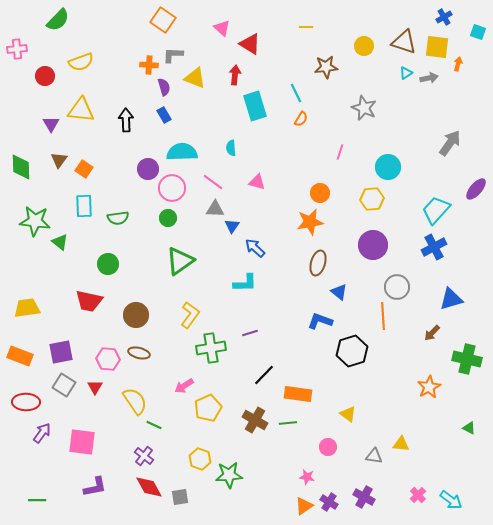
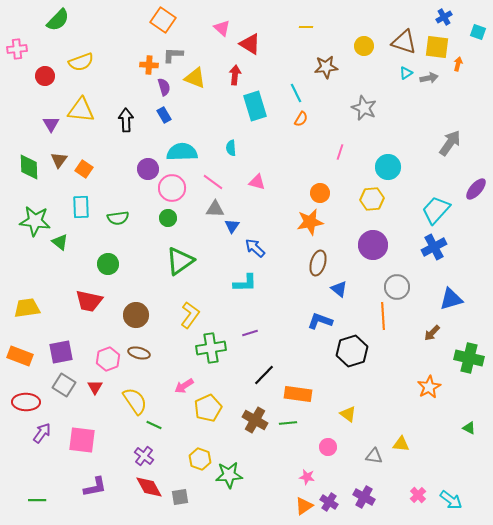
green diamond at (21, 167): moved 8 px right
cyan rectangle at (84, 206): moved 3 px left, 1 px down
blue triangle at (339, 292): moved 3 px up
pink hexagon at (108, 359): rotated 25 degrees counterclockwise
green cross at (467, 359): moved 2 px right, 1 px up
pink square at (82, 442): moved 2 px up
